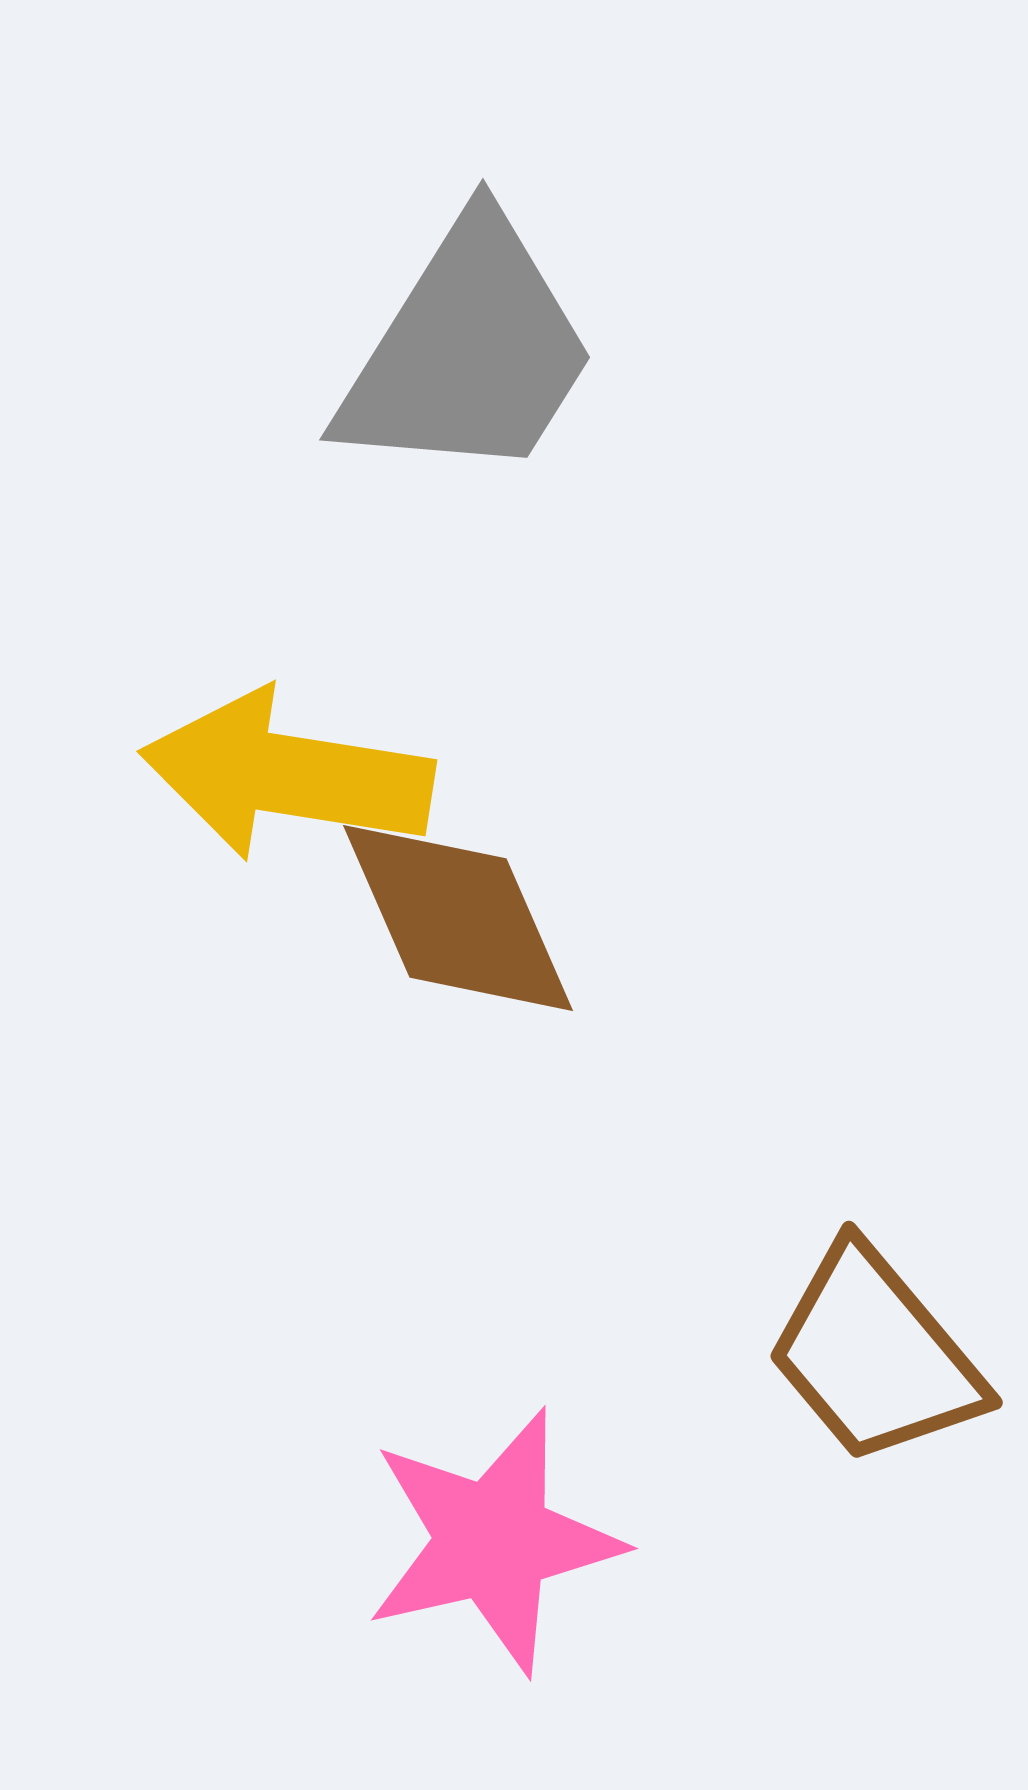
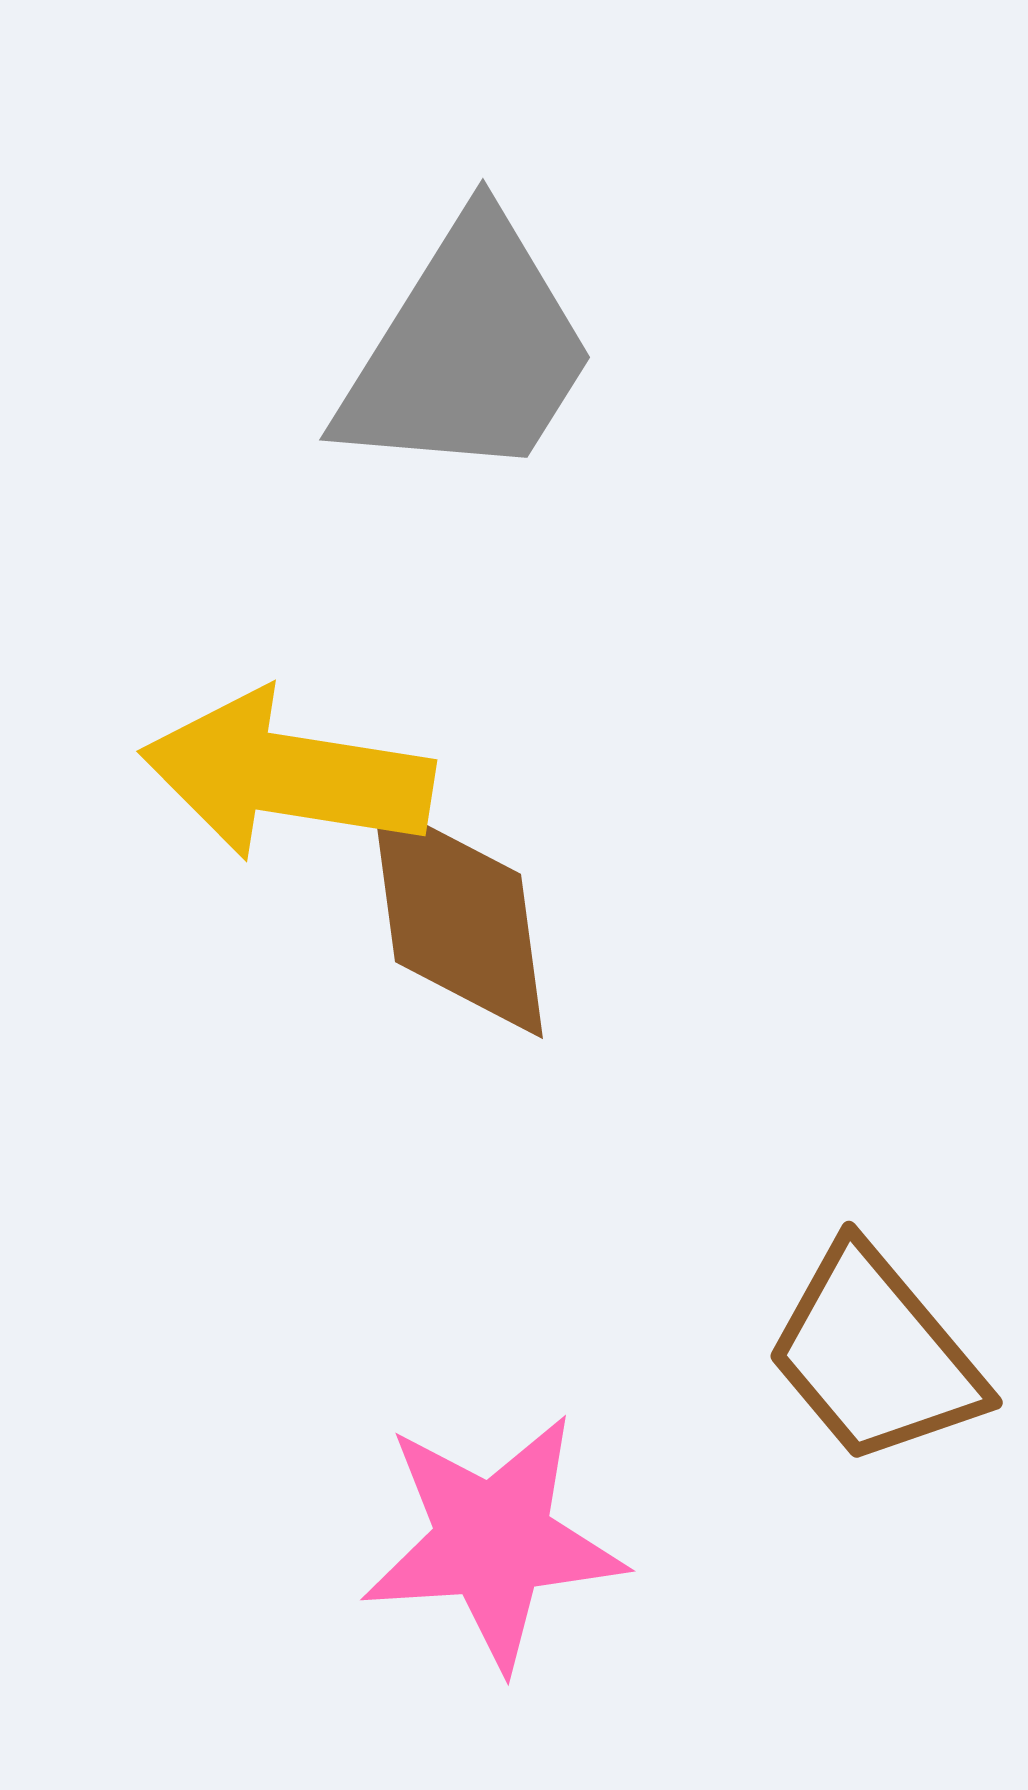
brown diamond: rotated 16 degrees clockwise
pink star: rotated 9 degrees clockwise
